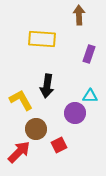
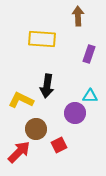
brown arrow: moved 1 px left, 1 px down
yellow L-shape: rotated 35 degrees counterclockwise
